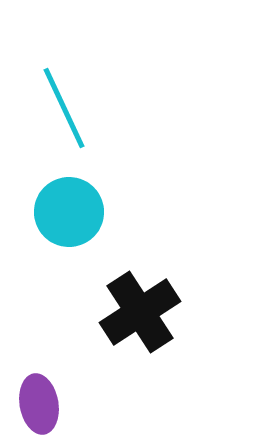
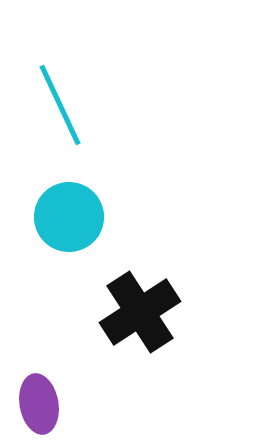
cyan line: moved 4 px left, 3 px up
cyan circle: moved 5 px down
